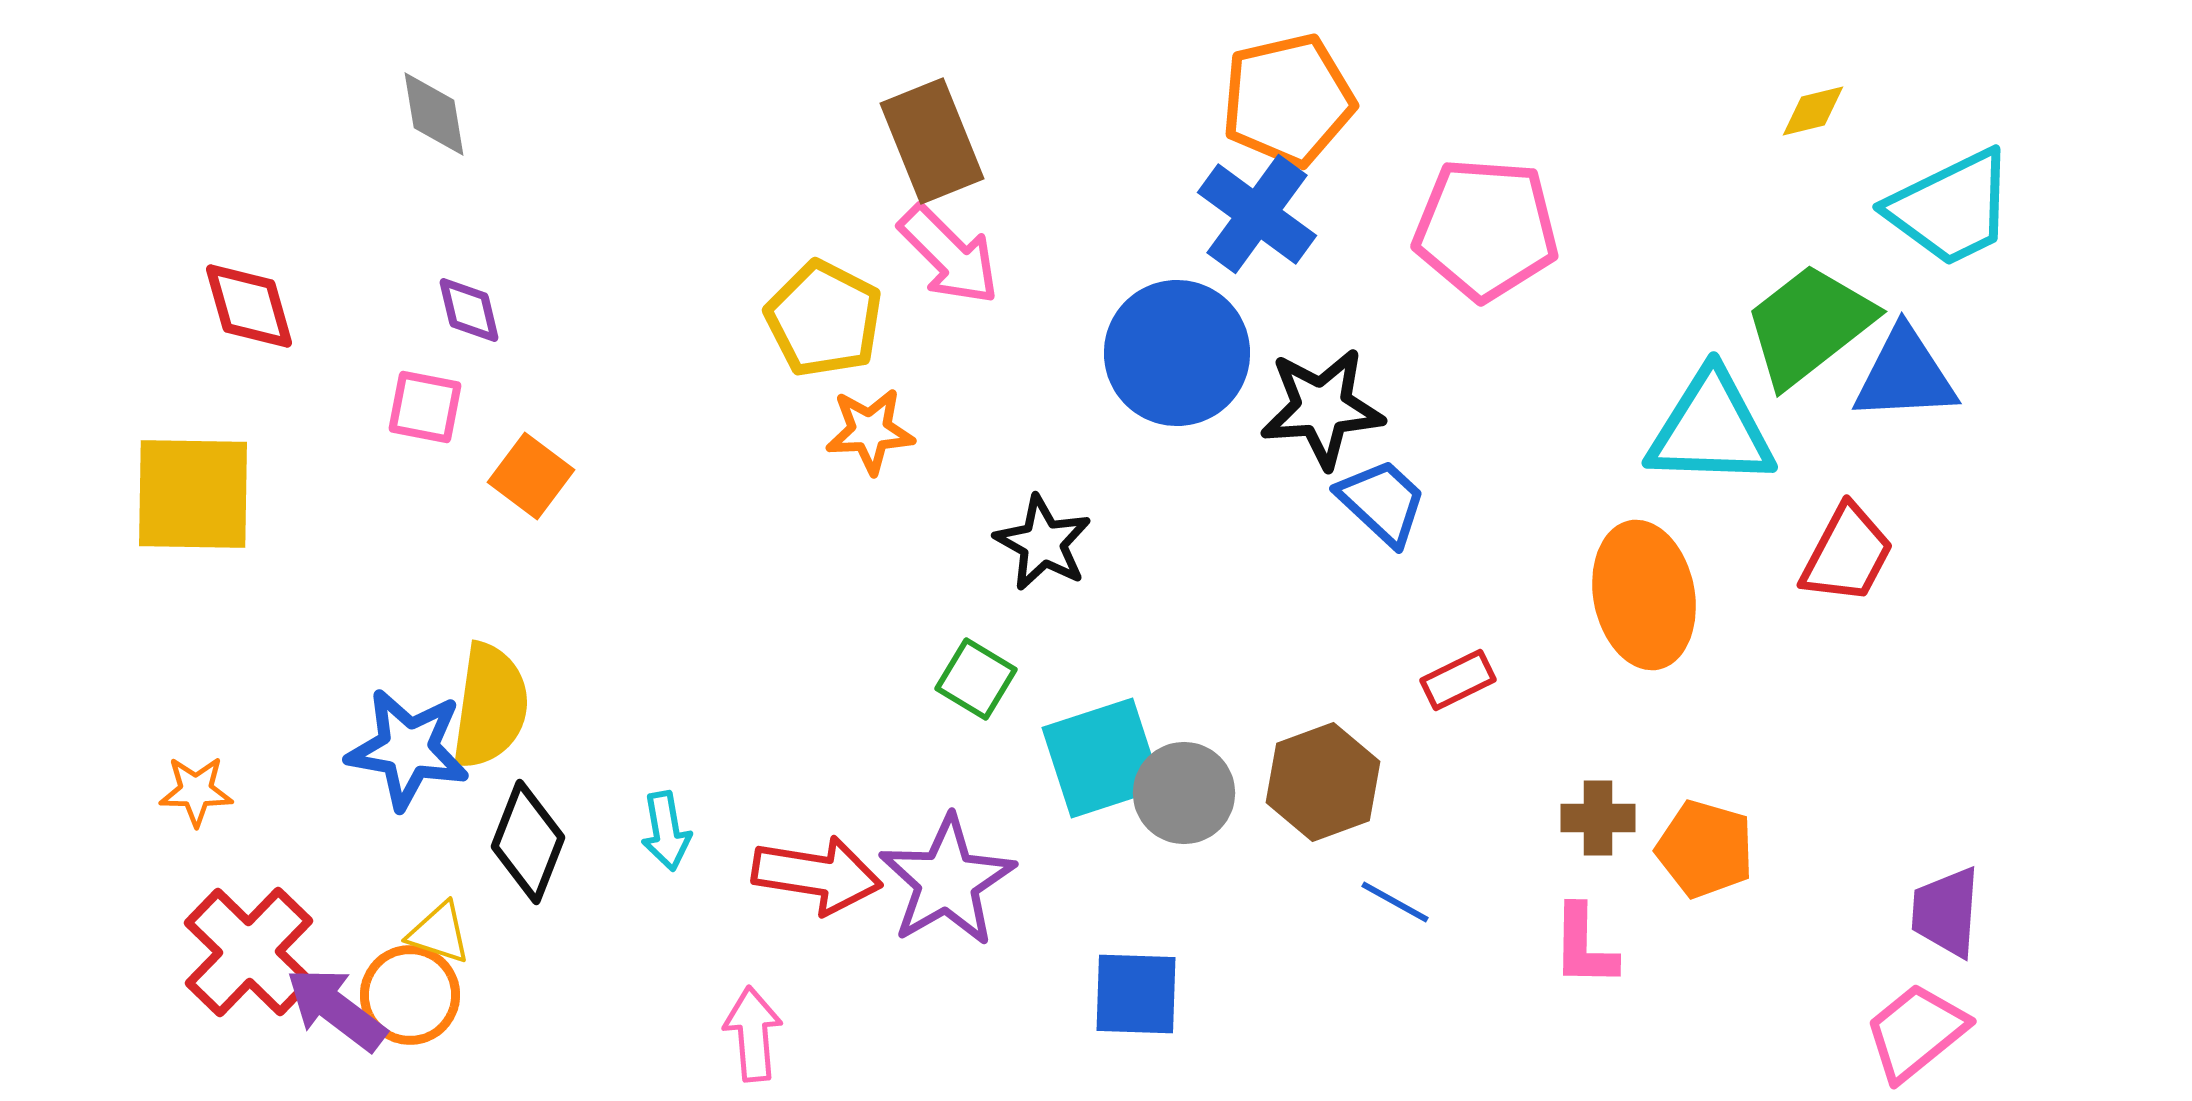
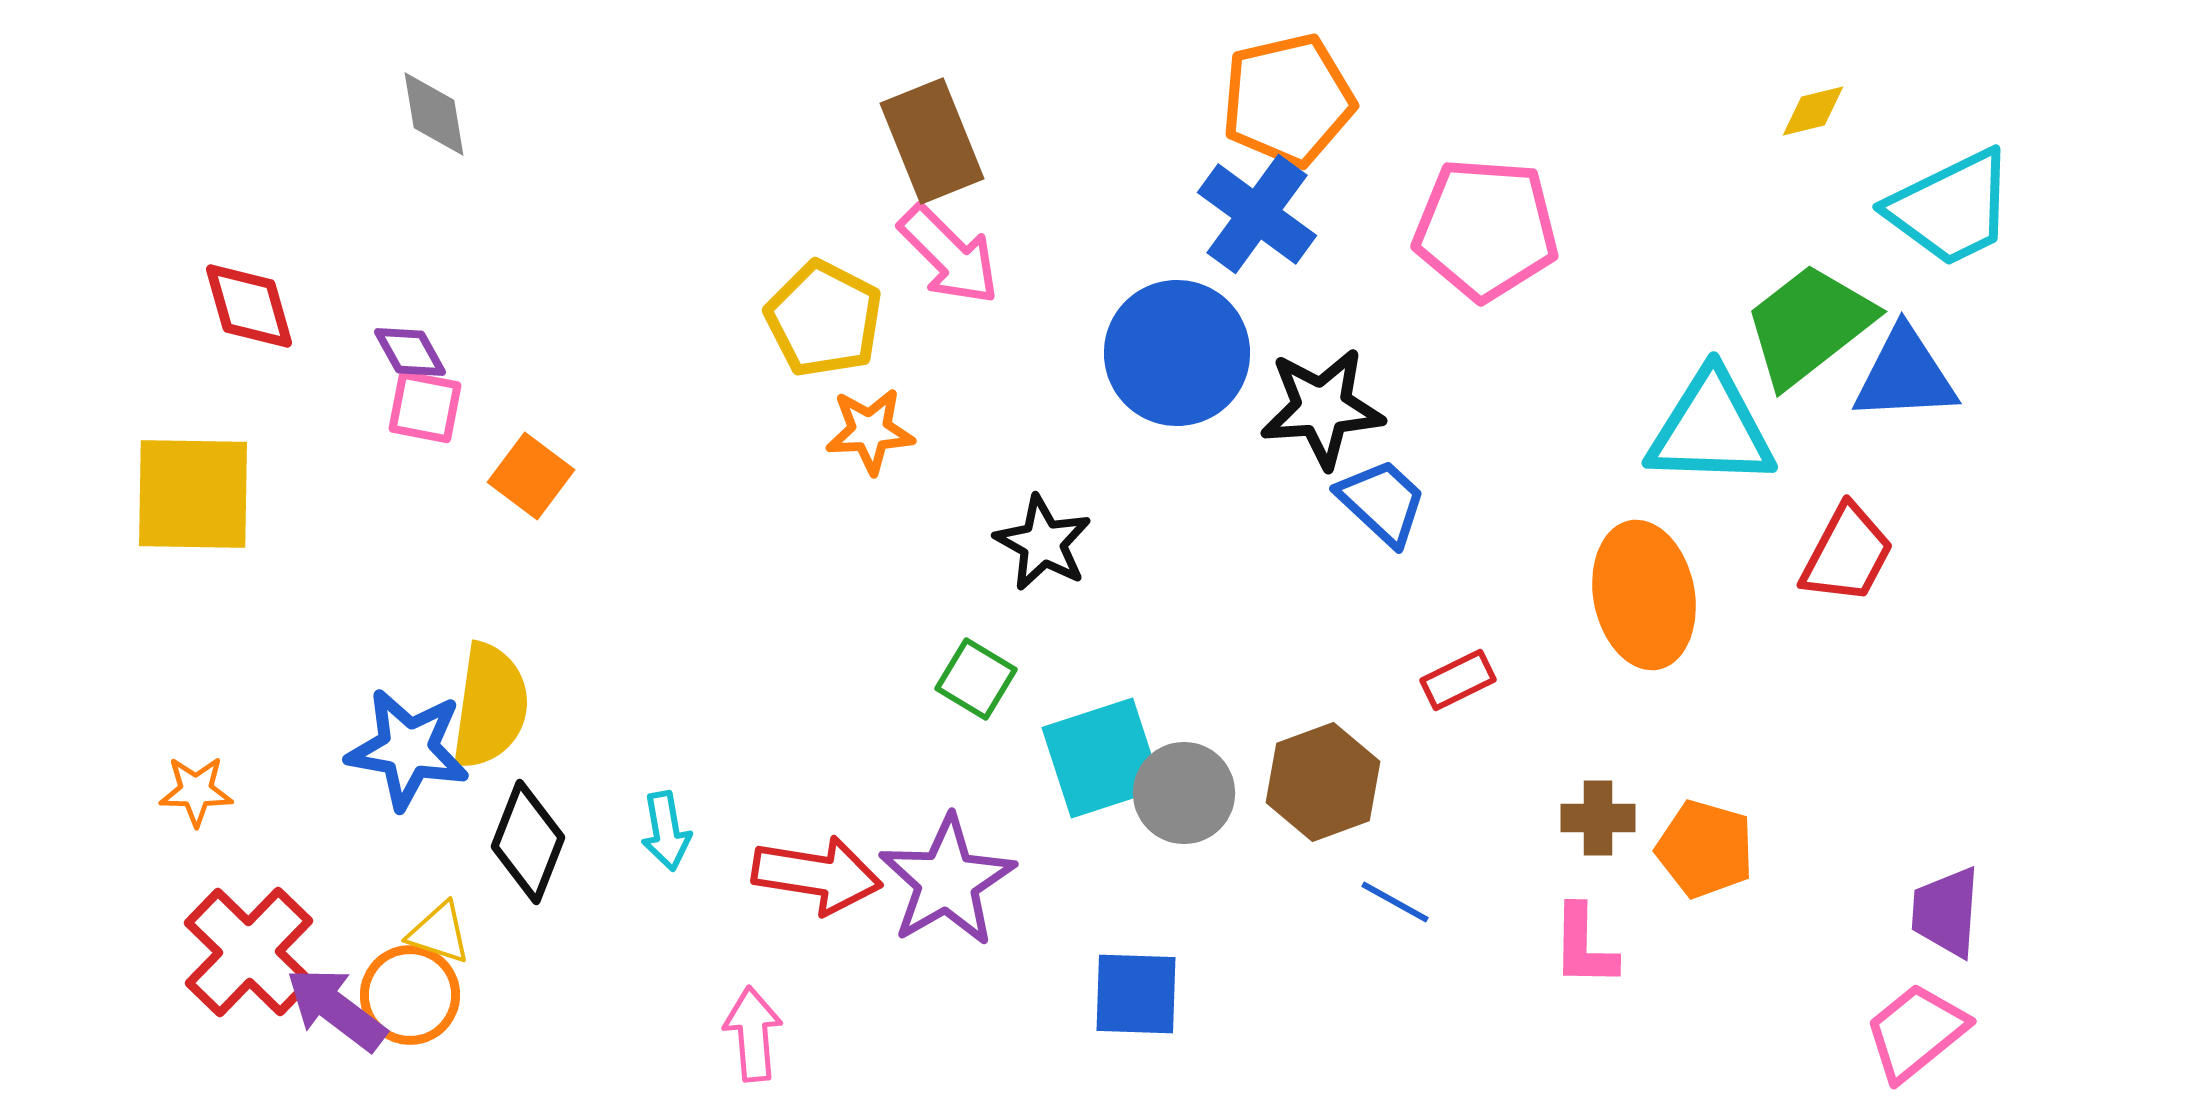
purple diamond at (469, 310): moved 59 px left, 42 px down; rotated 16 degrees counterclockwise
